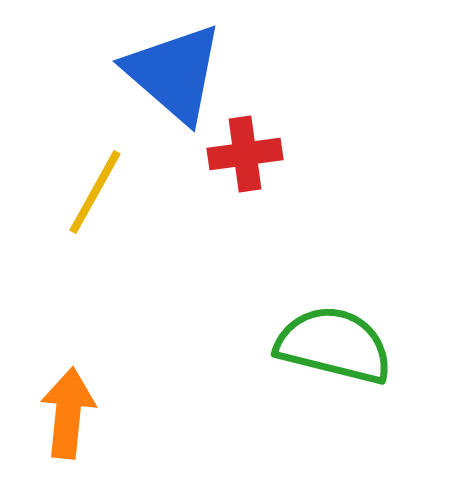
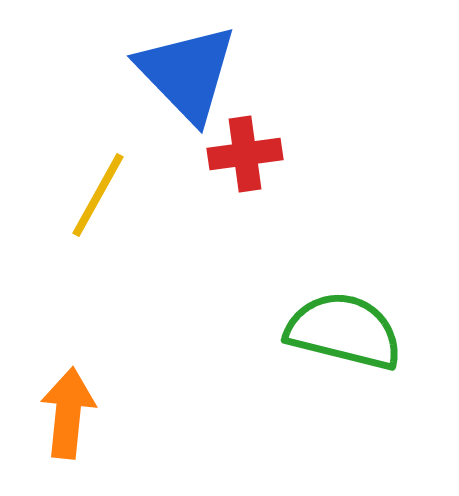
blue triangle: moved 13 px right; rotated 5 degrees clockwise
yellow line: moved 3 px right, 3 px down
green semicircle: moved 10 px right, 14 px up
